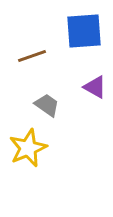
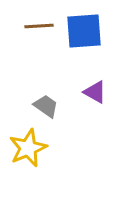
brown line: moved 7 px right, 30 px up; rotated 16 degrees clockwise
purple triangle: moved 5 px down
gray trapezoid: moved 1 px left, 1 px down
